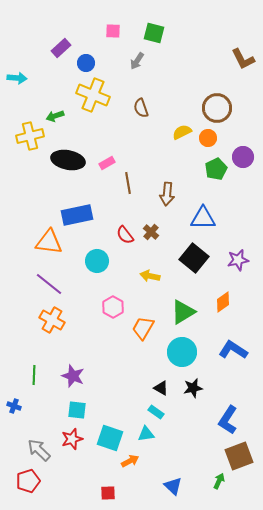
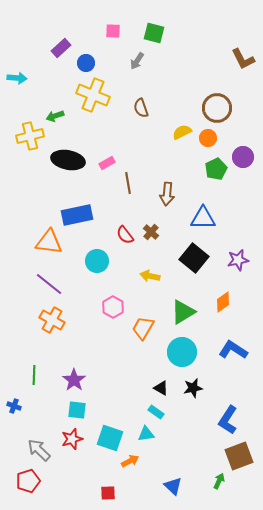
purple star at (73, 376): moved 1 px right, 4 px down; rotated 15 degrees clockwise
